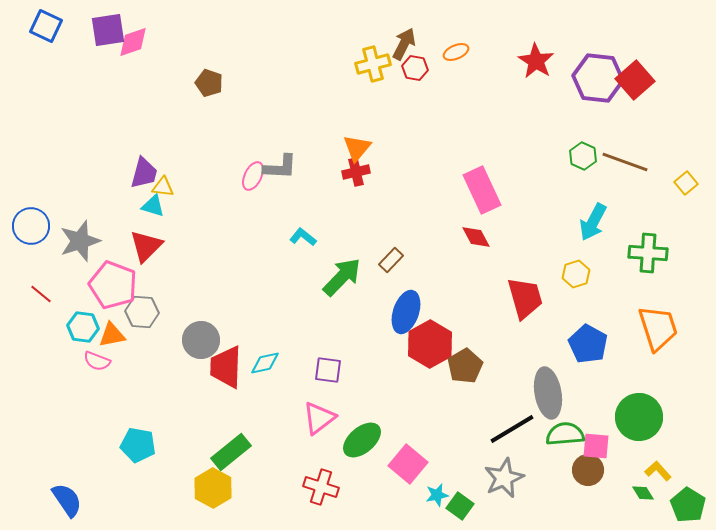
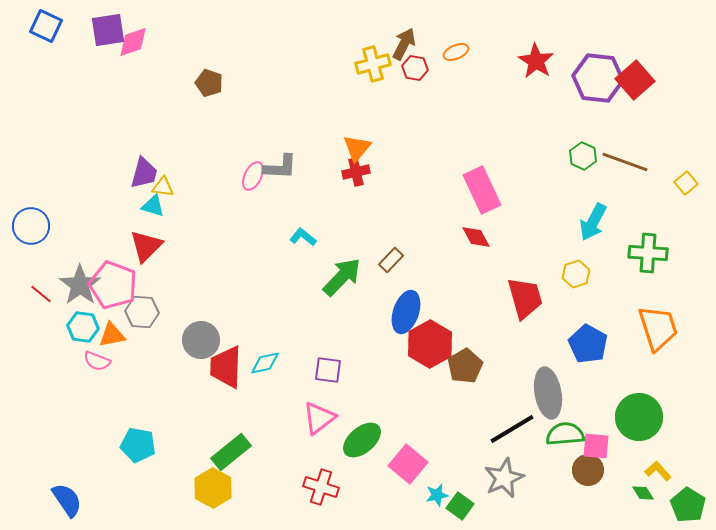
gray star at (80, 241): moved 44 px down; rotated 18 degrees counterclockwise
